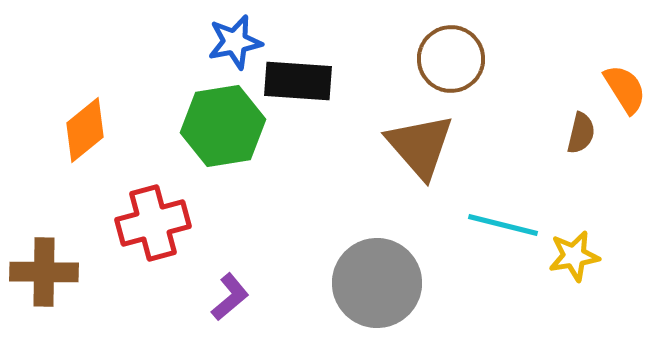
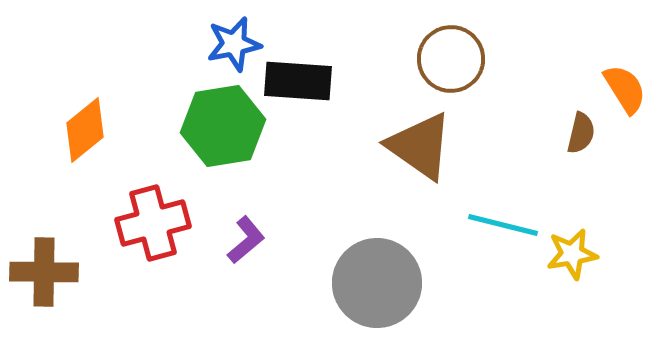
blue star: moved 1 px left, 2 px down
brown triangle: rotated 14 degrees counterclockwise
yellow star: moved 2 px left, 2 px up
purple L-shape: moved 16 px right, 57 px up
